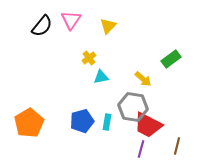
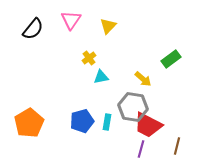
black semicircle: moved 9 px left, 3 px down
